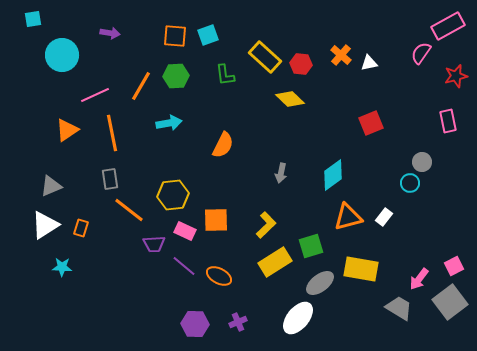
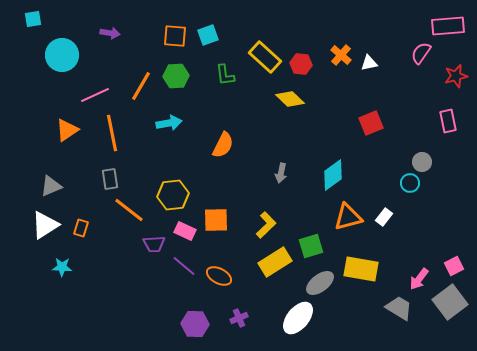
pink rectangle at (448, 26): rotated 24 degrees clockwise
purple cross at (238, 322): moved 1 px right, 4 px up
